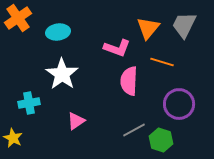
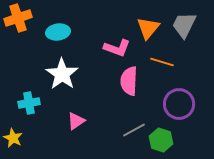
orange cross: rotated 16 degrees clockwise
